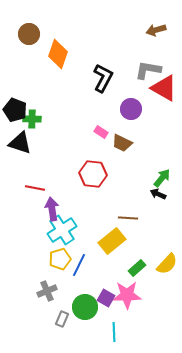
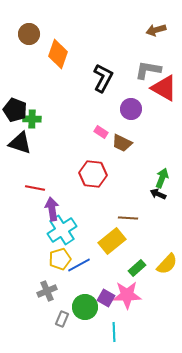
green arrow: rotated 18 degrees counterclockwise
blue line: rotated 35 degrees clockwise
